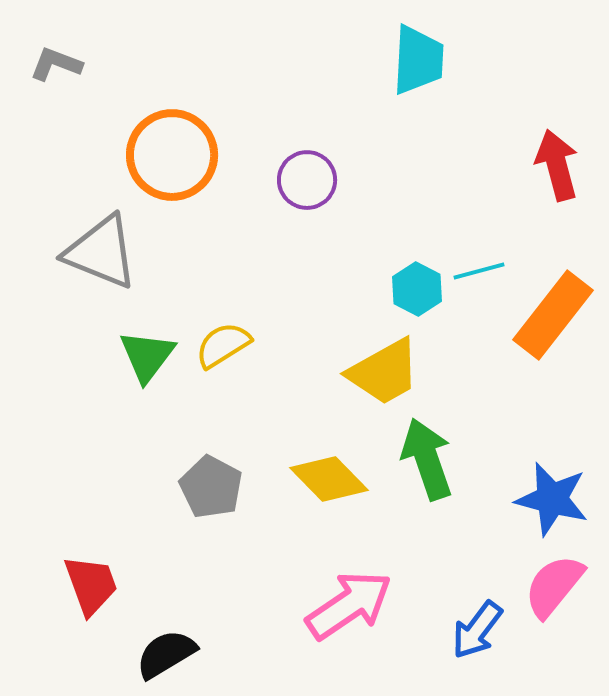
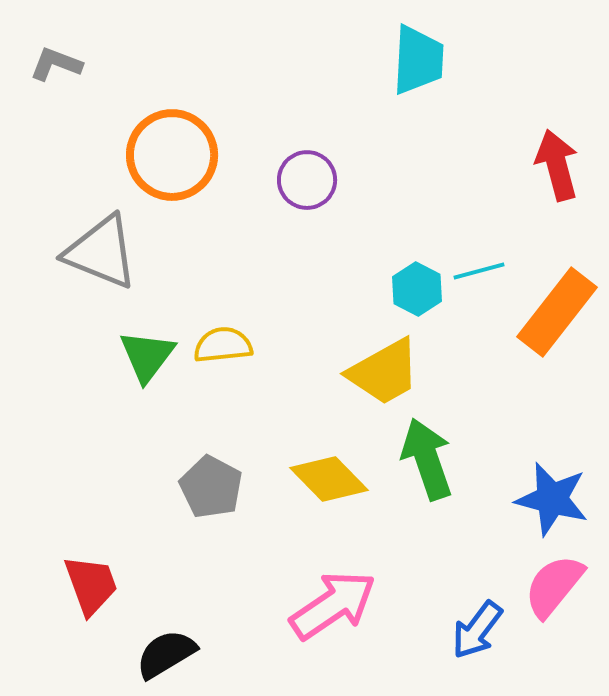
orange rectangle: moved 4 px right, 3 px up
yellow semicircle: rotated 26 degrees clockwise
pink arrow: moved 16 px left
